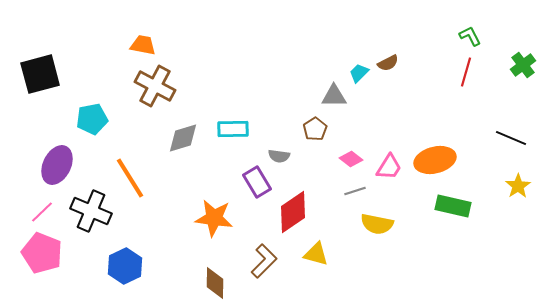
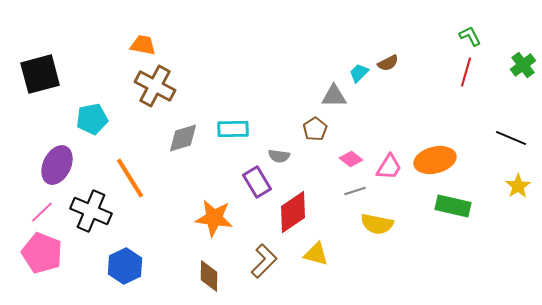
brown diamond: moved 6 px left, 7 px up
